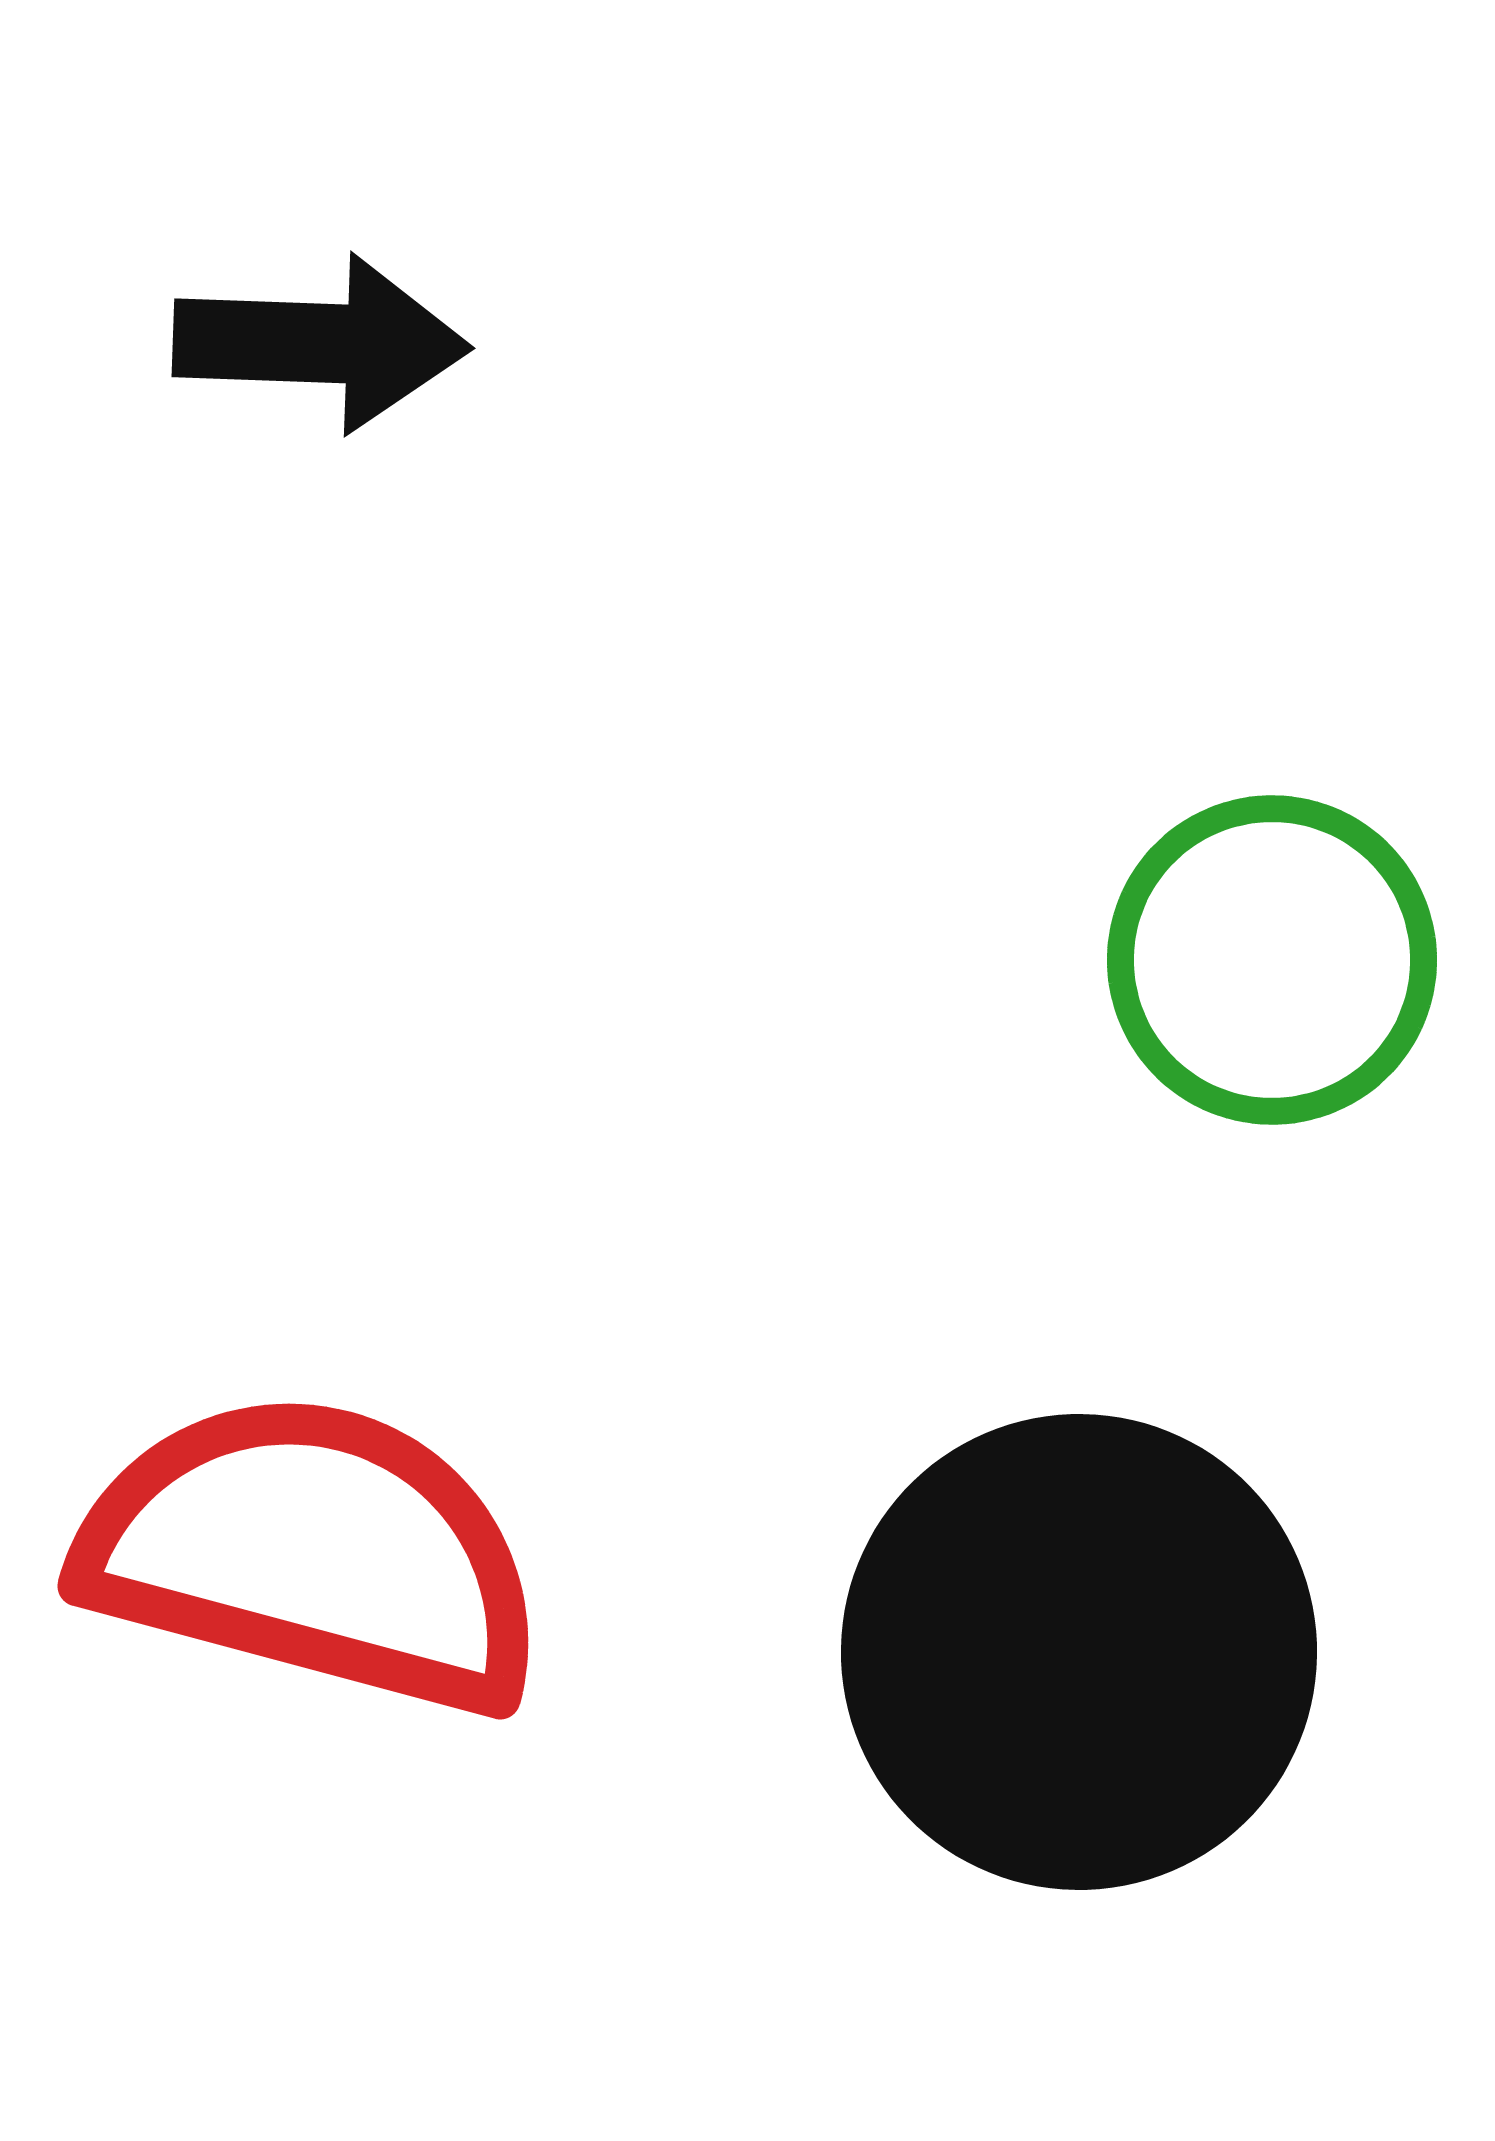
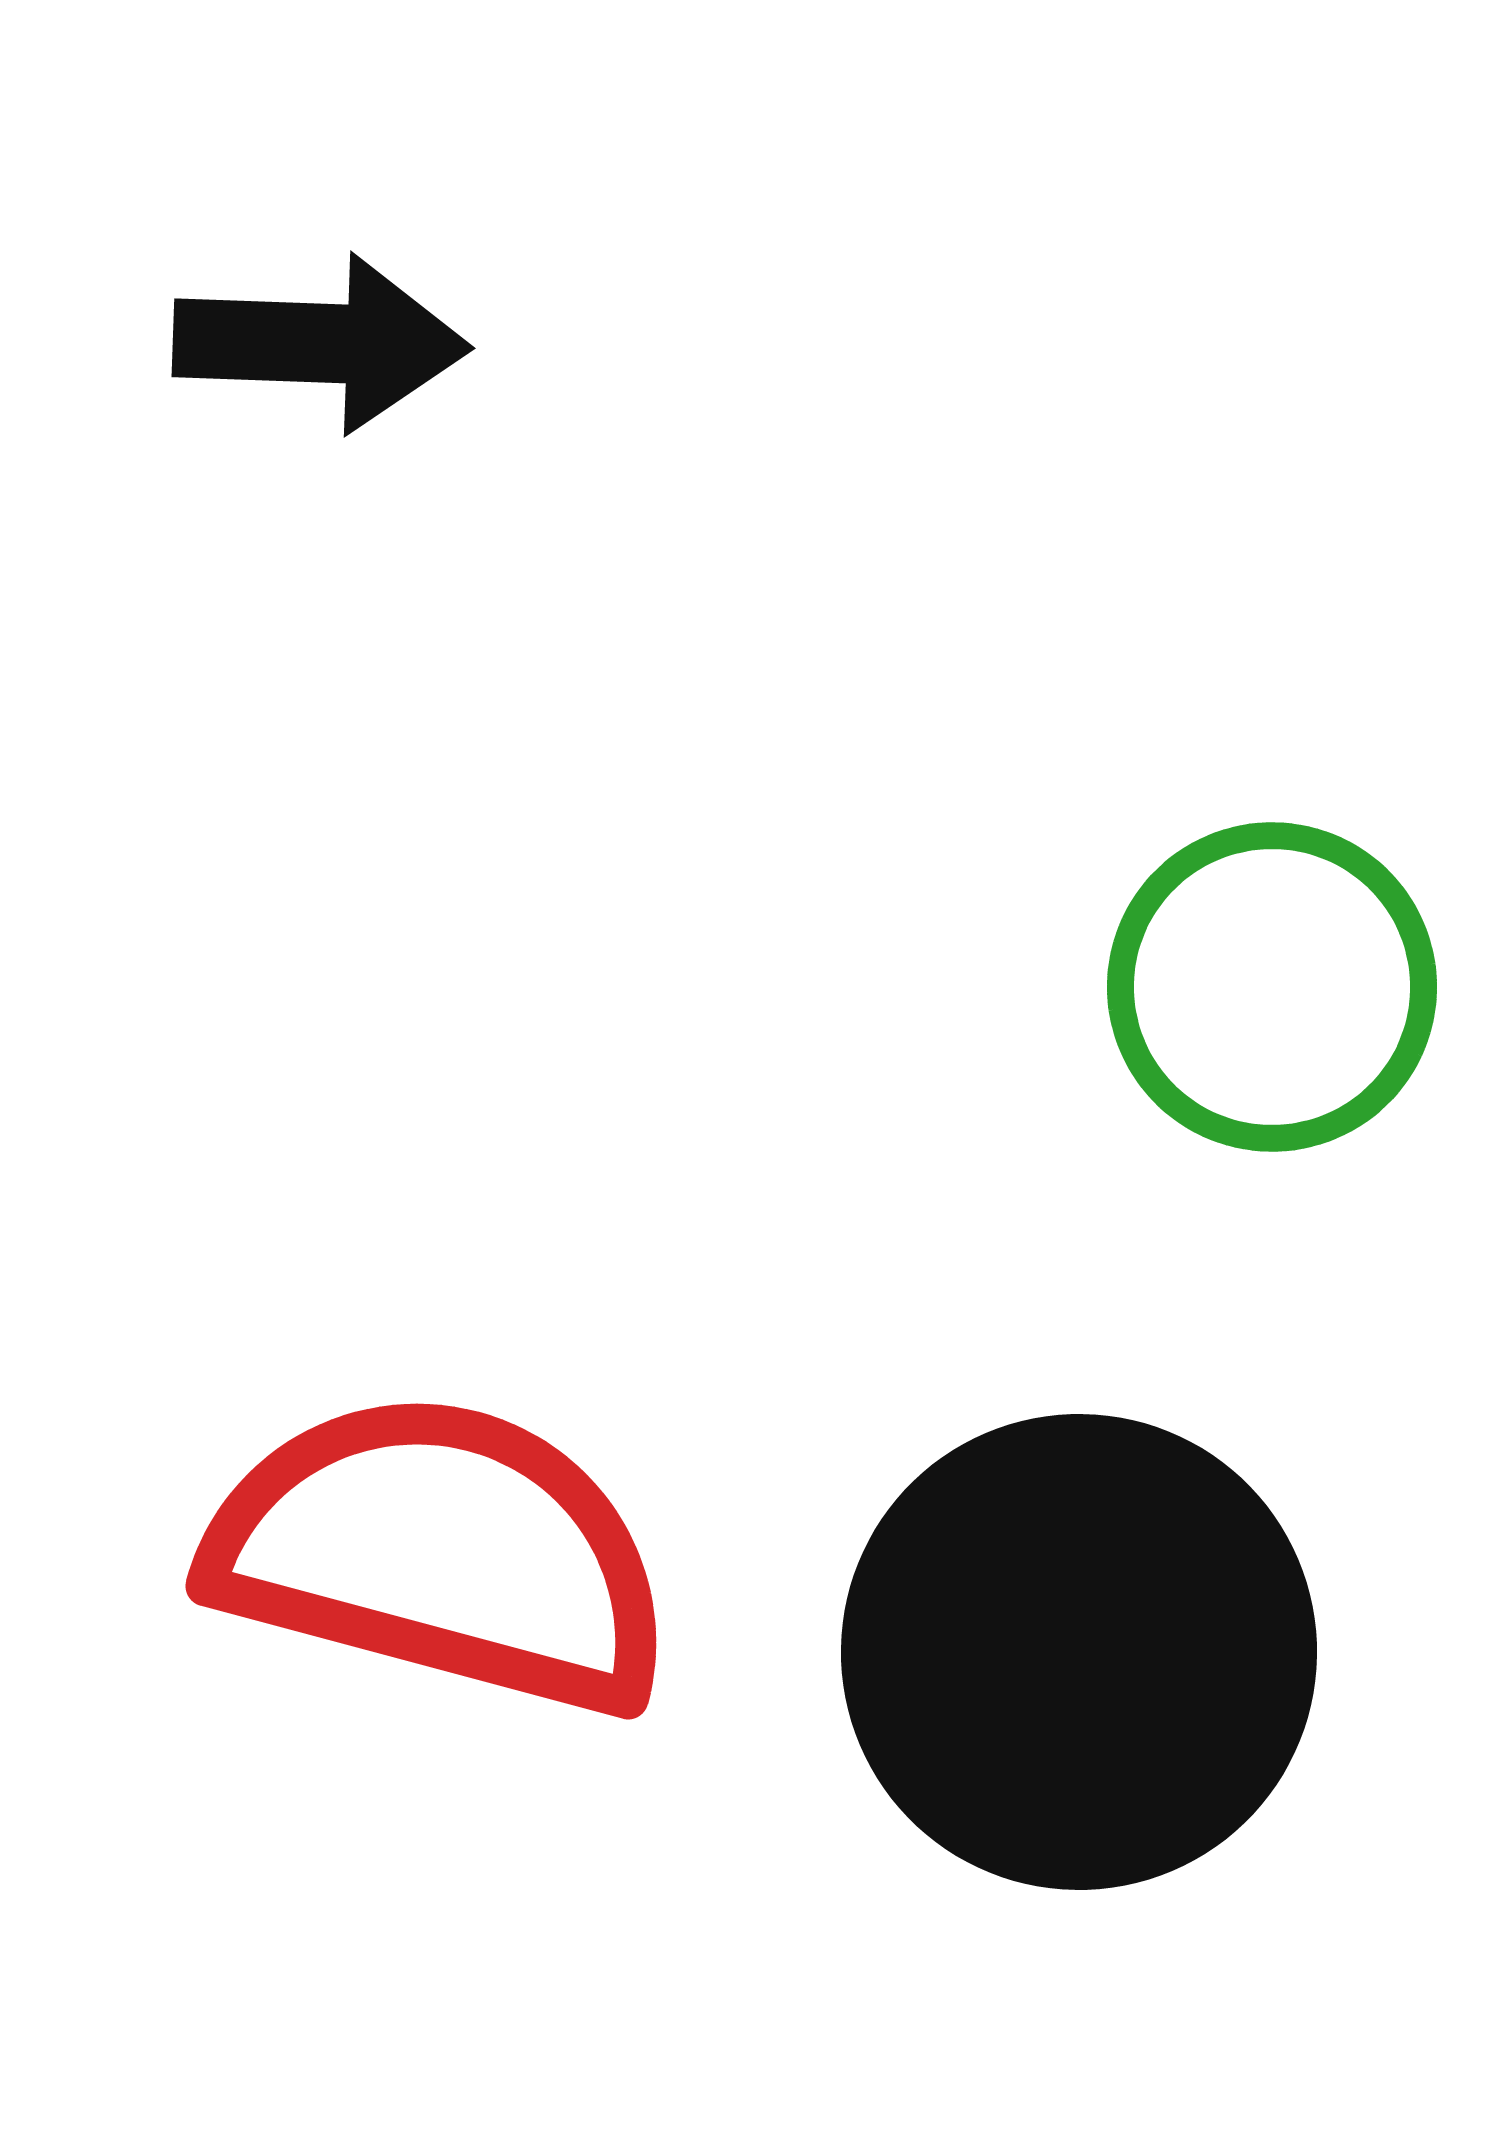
green circle: moved 27 px down
red semicircle: moved 128 px right
